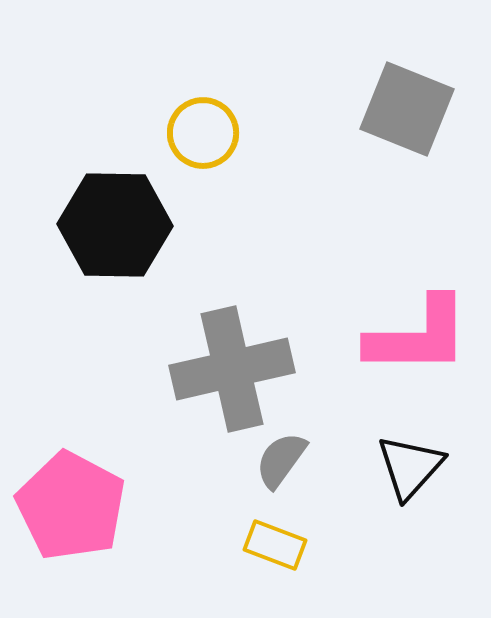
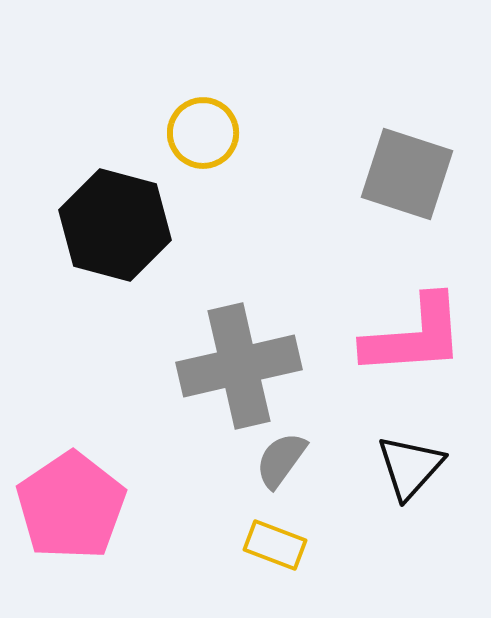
gray square: moved 65 px down; rotated 4 degrees counterclockwise
black hexagon: rotated 14 degrees clockwise
pink L-shape: moved 4 px left; rotated 4 degrees counterclockwise
gray cross: moved 7 px right, 3 px up
pink pentagon: rotated 10 degrees clockwise
